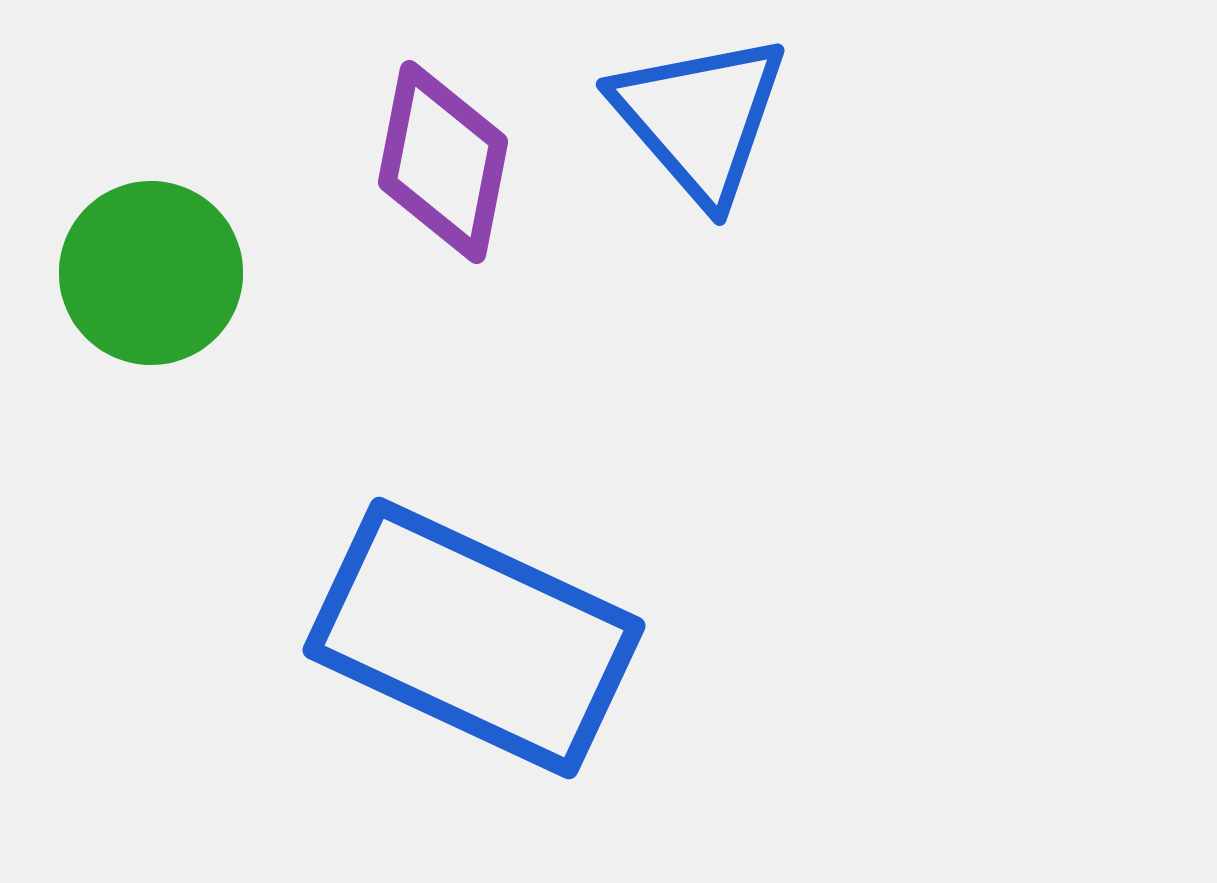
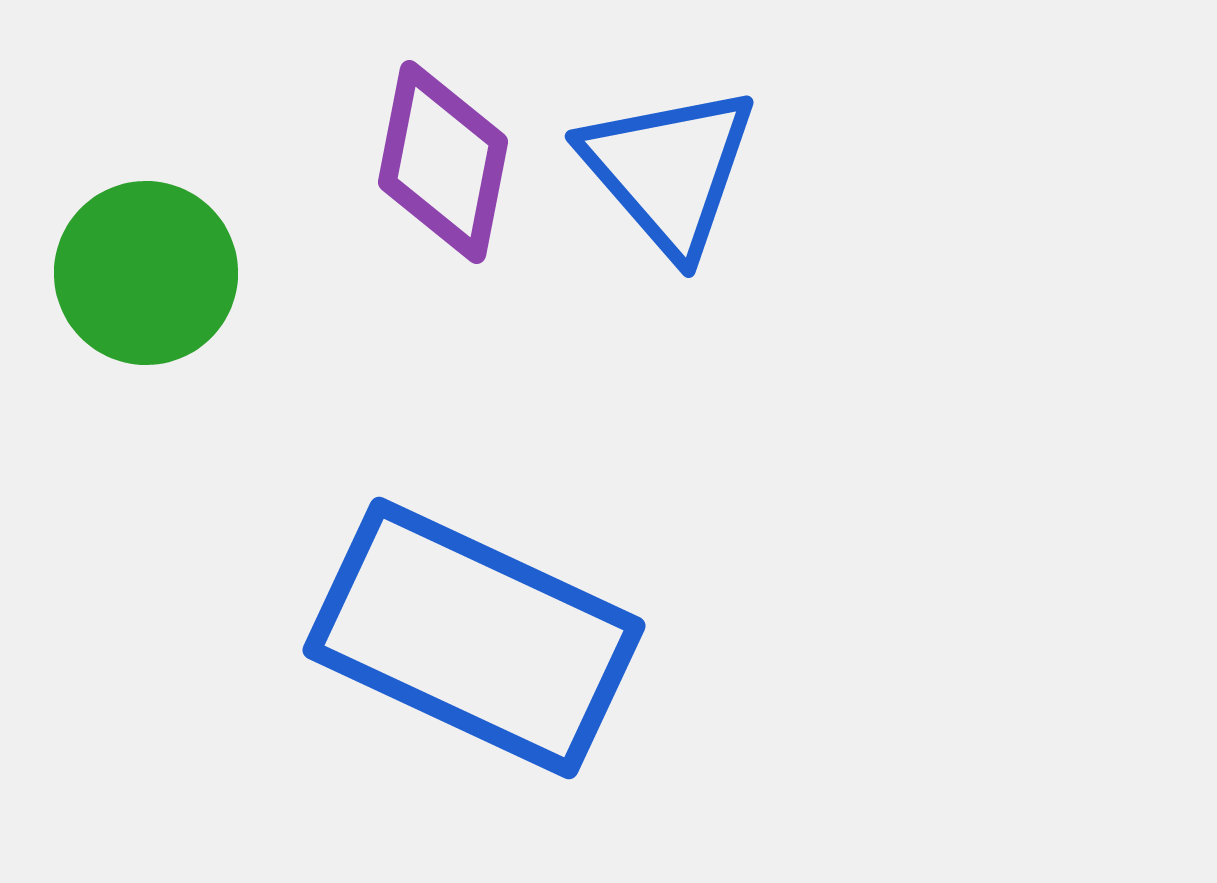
blue triangle: moved 31 px left, 52 px down
green circle: moved 5 px left
